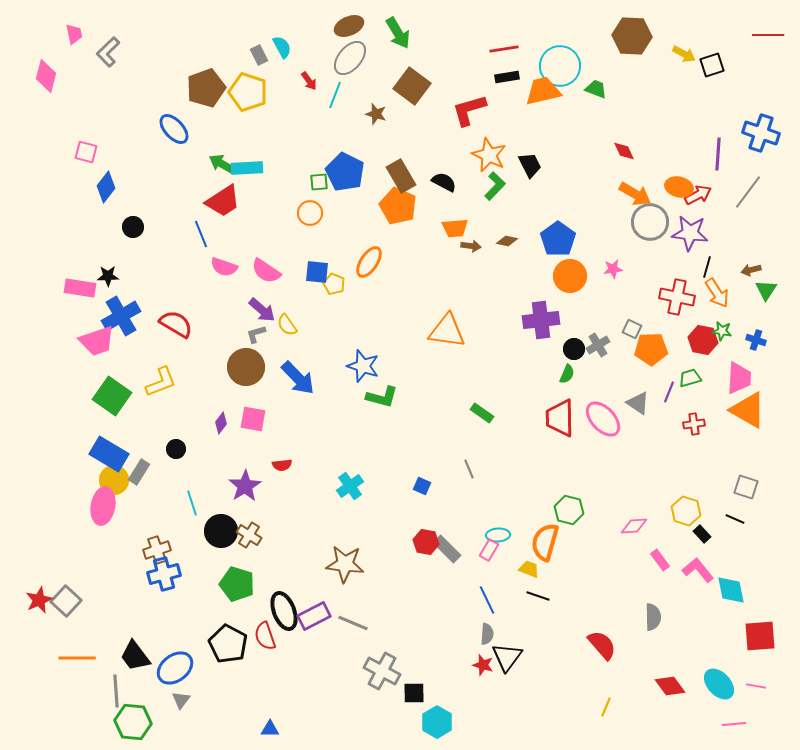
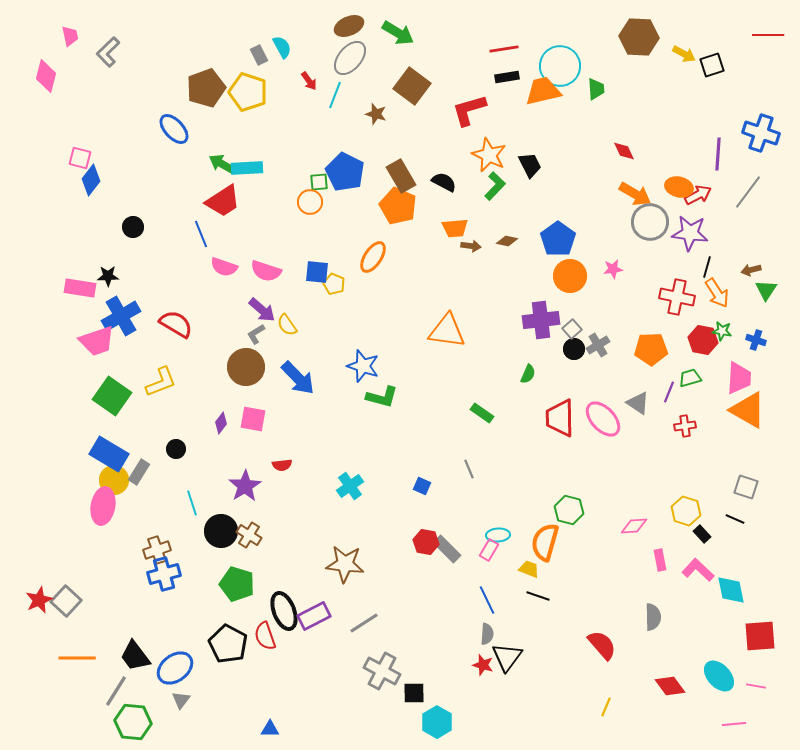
green arrow at (398, 33): rotated 28 degrees counterclockwise
pink trapezoid at (74, 34): moved 4 px left, 2 px down
brown hexagon at (632, 36): moved 7 px right, 1 px down
green trapezoid at (596, 89): rotated 65 degrees clockwise
pink square at (86, 152): moved 6 px left, 6 px down
blue diamond at (106, 187): moved 15 px left, 7 px up
orange circle at (310, 213): moved 11 px up
orange ellipse at (369, 262): moved 4 px right, 5 px up
pink semicircle at (266, 271): rotated 16 degrees counterclockwise
gray square at (632, 329): moved 60 px left; rotated 24 degrees clockwise
gray L-shape at (256, 334): rotated 15 degrees counterclockwise
green semicircle at (567, 374): moved 39 px left
red cross at (694, 424): moved 9 px left, 2 px down
pink rectangle at (660, 560): rotated 25 degrees clockwise
pink L-shape at (698, 570): rotated 8 degrees counterclockwise
gray line at (353, 623): moved 11 px right; rotated 56 degrees counterclockwise
cyan ellipse at (719, 684): moved 8 px up
gray line at (116, 691): rotated 36 degrees clockwise
